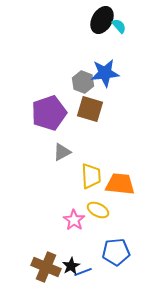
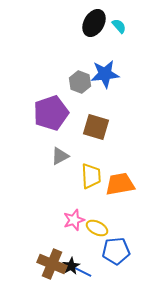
black ellipse: moved 8 px left, 3 px down
blue star: moved 1 px down
gray hexagon: moved 3 px left
brown square: moved 6 px right, 18 px down
purple pentagon: moved 2 px right
gray triangle: moved 2 px left, 4 px down
orange trapezoid: rotated 16 degrees counterclockwise
yellow ellipse: moved 1 px left, 18 px down
pink star: rotated 20 degrees clockwise
blue pentagon: moved 1 px up
brown cross: moved 6 px right, 3 px up
blue line: rotated 48 degrees clockwise
